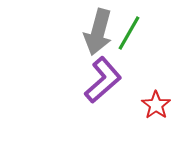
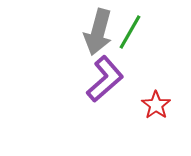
green line: moved 1 px right, 1 px up
purple L-shape: moved 2 px right, 1 px up
